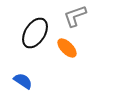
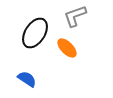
blue semicircle: moved 4 px right, 2 px up
